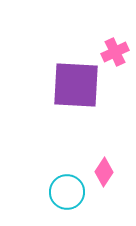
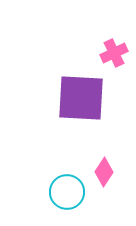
pink cross: moved 1 px left, 1 px down
purple square: moved 5 px right, 13 px down
